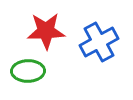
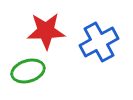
green ellipse: rotated 16 degrees counterclockwise
